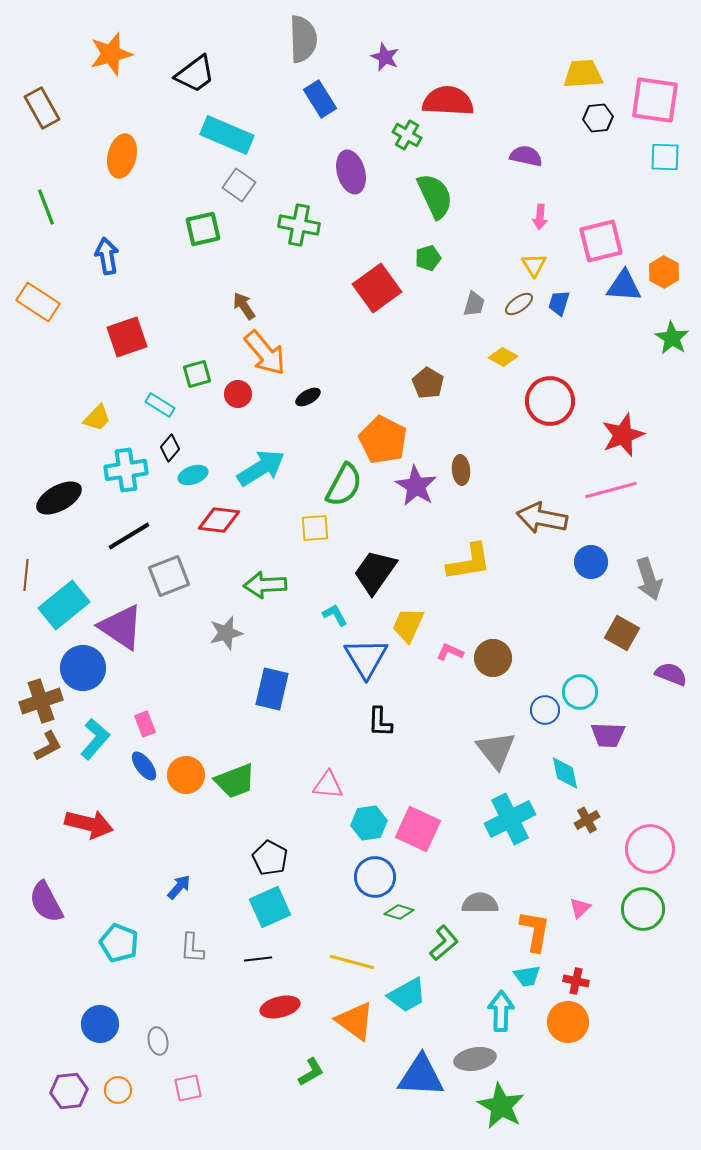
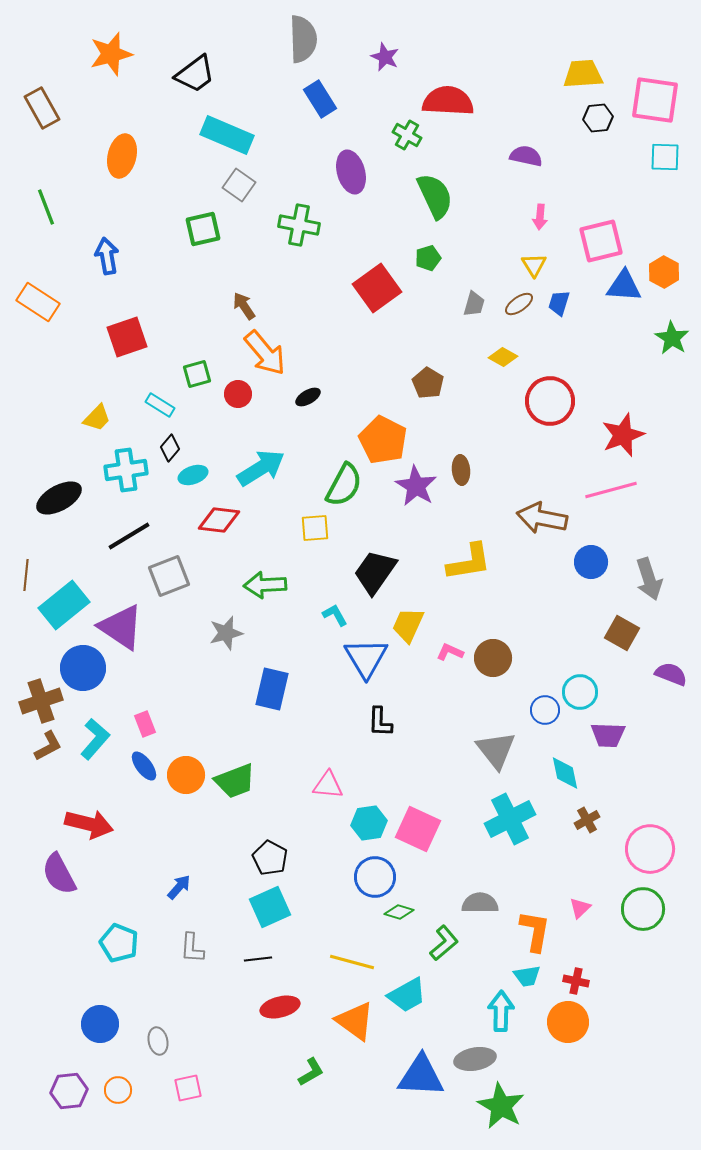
purple semicircle at (46, 902): moved 13 px right, 28 px up
